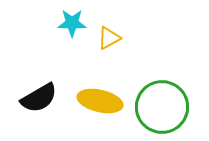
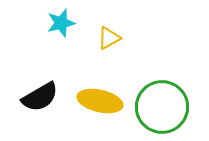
cyan star: moved 11 px left; rotated 16 degrees counterclockwise
black semicircle: moved 1 px right, 1 px up
